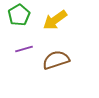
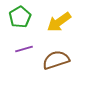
green pentagon: moved 1 px right, 2 px down
yellow arrow: moved 4 px right, 2 px down
